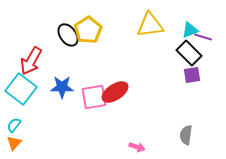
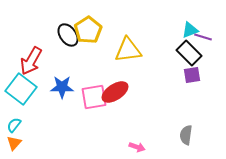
yellow triangle: moved 22 px left, 25 px down
